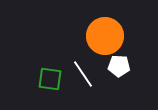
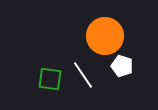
white pentagon: moved 3 px right; rotated 15 degrees clockwise
white line: moved 1 px down
